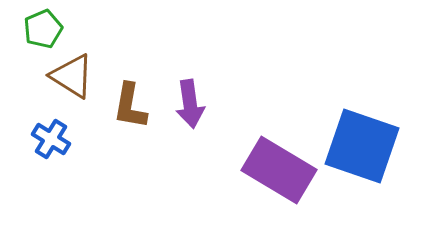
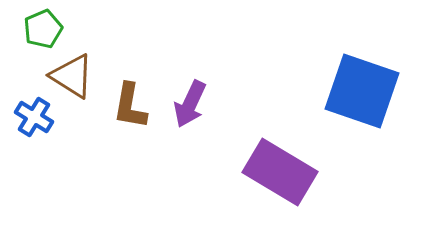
purple arrow: rotated 33 degrees clockwise
blue cross: moved 17 px left, 22 px up
blue square: moved 55 px up
purple rectangle: moved 1 px right, 2 px down
